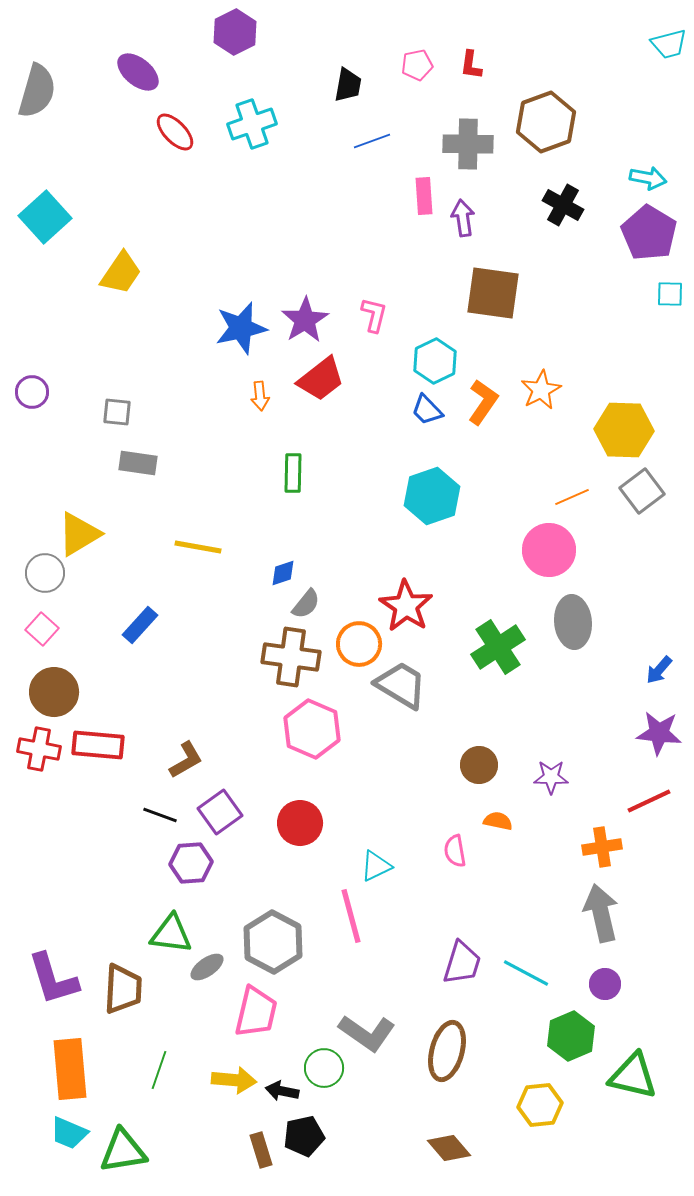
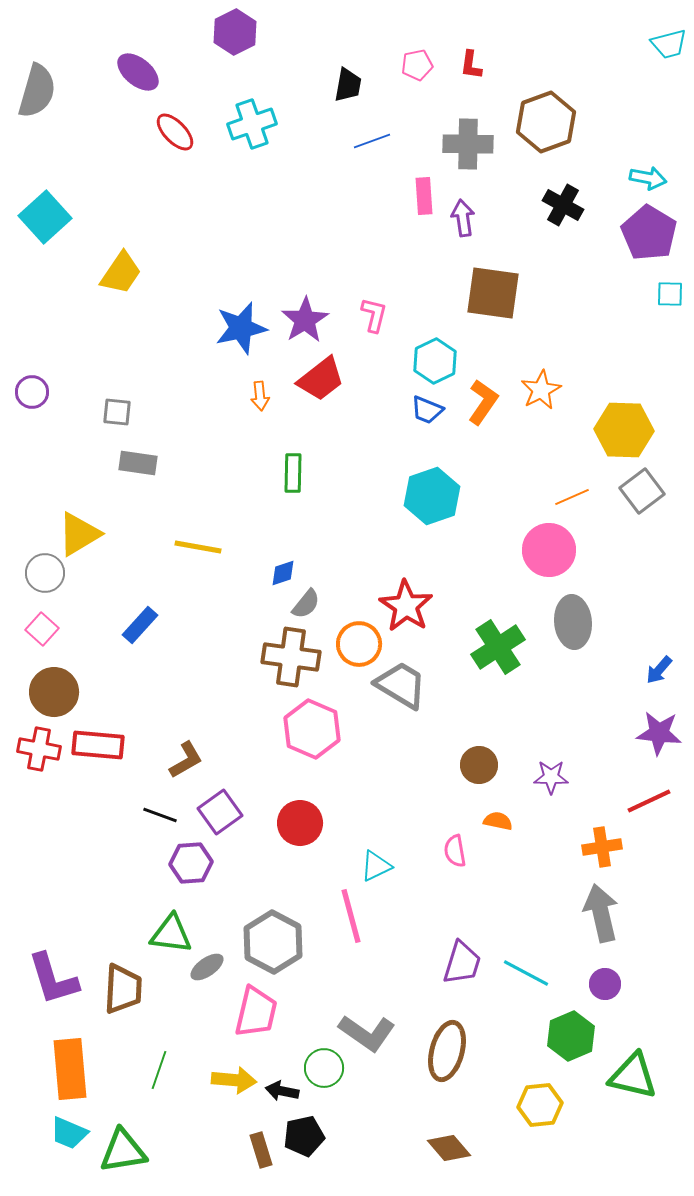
blue trapezoid at (427, 410): rotated 24 degrees counterclockwise
